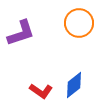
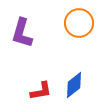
purple L-shape: moved 1 px right; rotated 124 degrees clockwise
red L-shape: rotated 45 degrees counterclockwise
